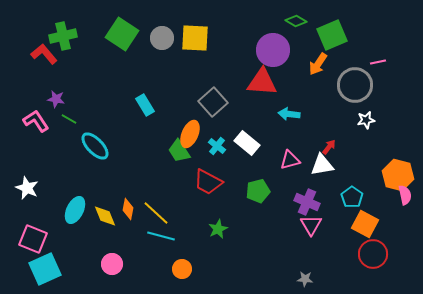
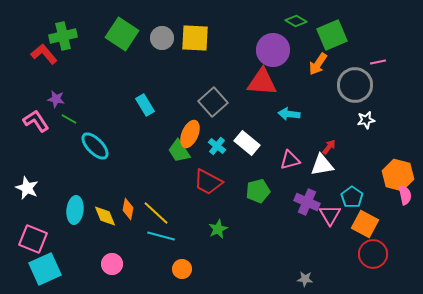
cyan ellipse at (75, 210): rotated 20 degrees counterclockwise
pink triangle at (311, 225): moved 19 px right, 10 px up
